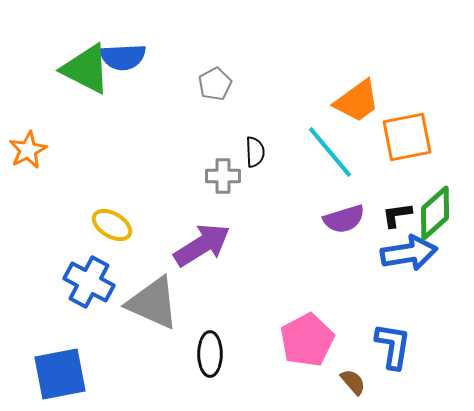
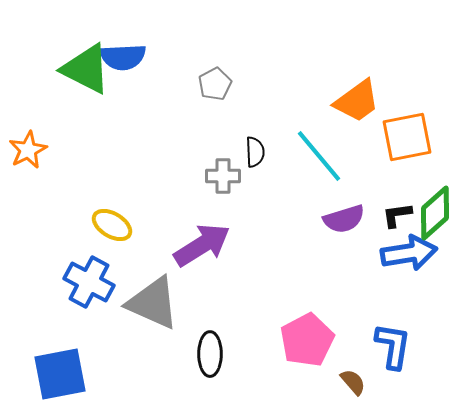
cyan line: moved 11 px left, 4 px down
